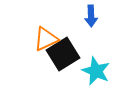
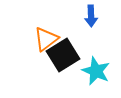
orange triangle: rotated 12 degrees counterclockwise
black square: moved 1 px down
